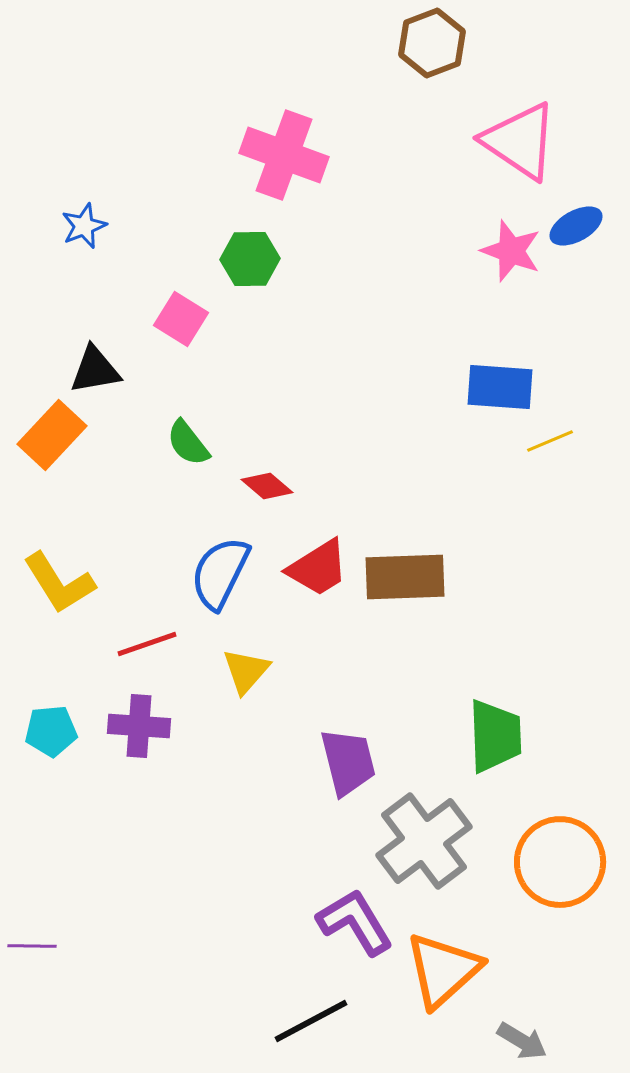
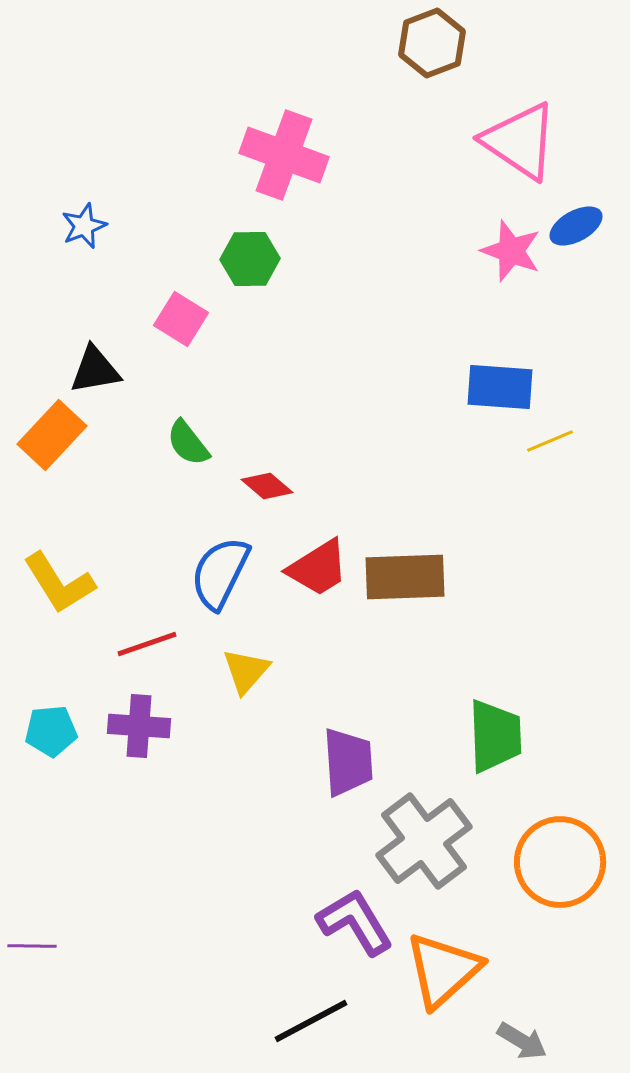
purple trapezoid: rotated 10 degrees clockwise
